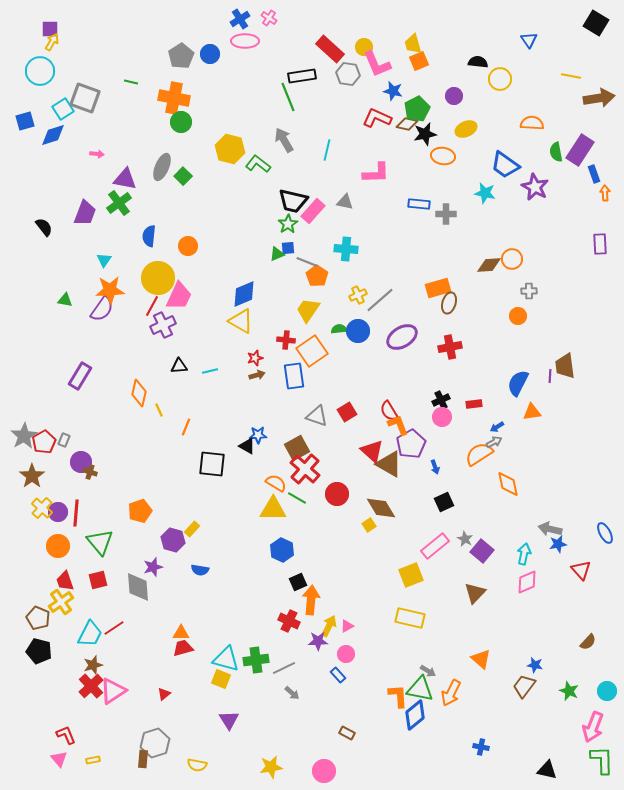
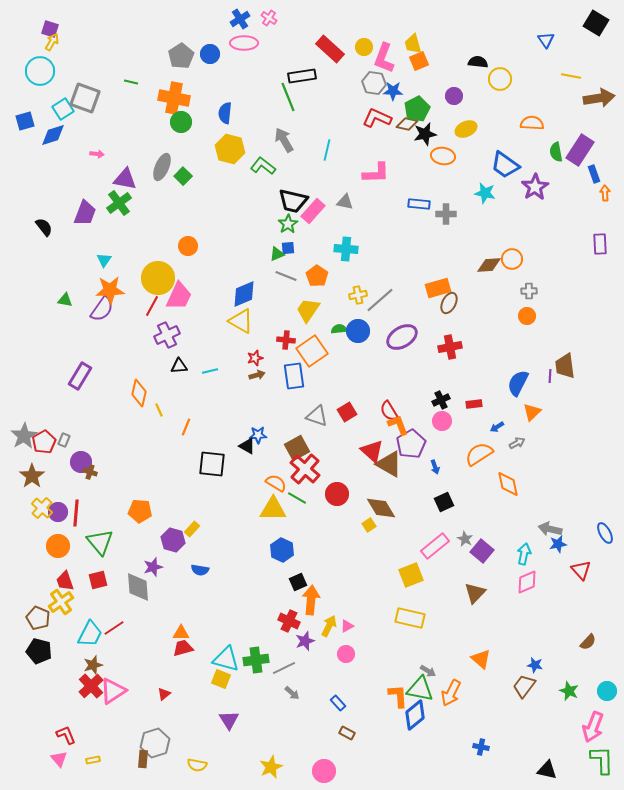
purple square at (50, 29): rotated 18 degrees clockwise
blue triangle at (529, 40): moved 17 px right
pink ellipse at (245, 41): moved 1 px left, 2 px down
pink L-shape at (377, 64): moved 7 px right, 6 px up; rotated 44 degrees clockwise
gray hexagon at (348, 74): moved 26 px right, 9 px down
blue star at (393, 91): rotated 12 degrees counterclockwise
green L-shape at (258, 164): moved 5 px right, 2 px down
purple star at (535, 187): rotated 12 degrees clockwise
blue semicircle at (149, 236): moved 76 px right, 123 px up
gray line at (307, 262): moved 21 px left, 14 px down
yellow cross at (358, 295): rotated 12 degrees clockwise
brown ellipse at (449, 303): rotated 10 degrees clockwise
orange circle at (518, 316): moved 9 px right
purple cross at (163, 325): moved 4 px right, 10 px down
orange triangle at (532, 412): rotated 36 degrees counterclockwise
pink circle at (442, 417): moved 4 px down
gray arrow at (494, 442): moved 23 px right, 1 px down
orange pentagon at (140, 511): rotated 25 degrees clockwise
purple star at (318, 641): moved 13 px left; rotated 18 degrees counterclockwise
blue rectangle at (338, 675): moved 28 px down
yellow star at (271, 767): rotated 15 degrees counterclockwise
